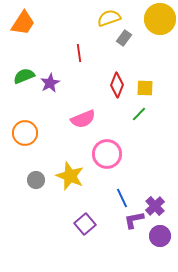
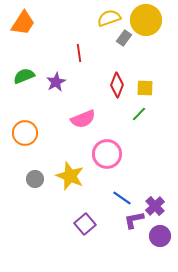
yellow circle: moved 14 px left, 1 px down
purple star: moved 6 px right, 1 px up
gray circle: moved 1 px left, 1 px up
blue line: rotated 30 degrees counterclockwise
